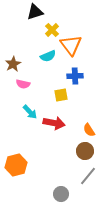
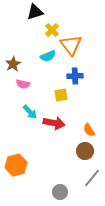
gray line: moved 4 px right, 2 px down
gray circle: moved 1 px left, 2 px up
